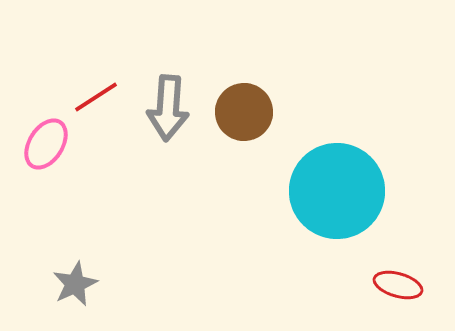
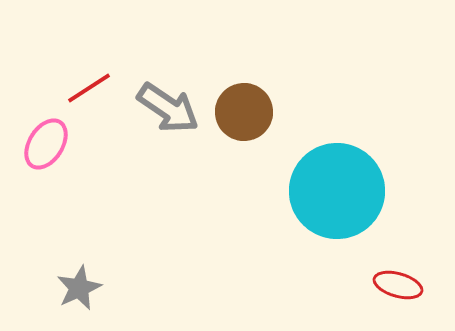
red line: moved 7 px left, 9 px up
gray arrow: rotated 60 degrees counterclockwise
gray star: moved 4 px right, 4 px down
